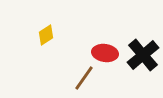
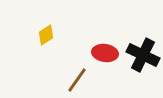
black cross: rotated 24 degrees counterclockwise
brown line: moved 7 px left, 2 px down
